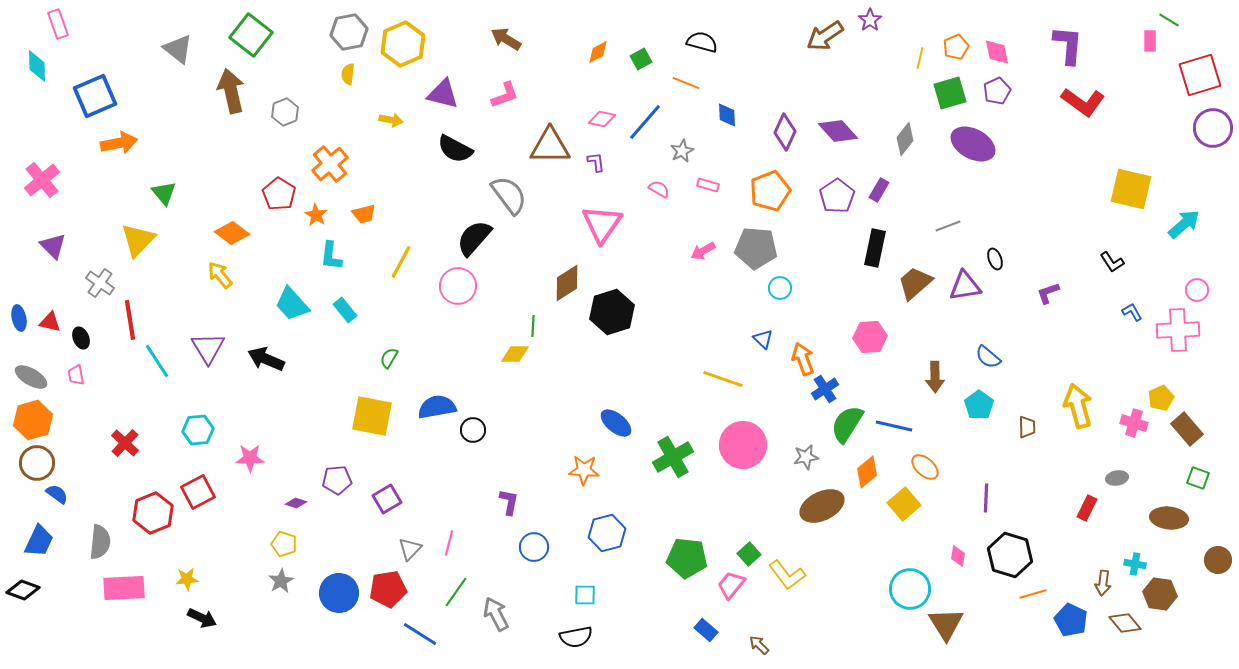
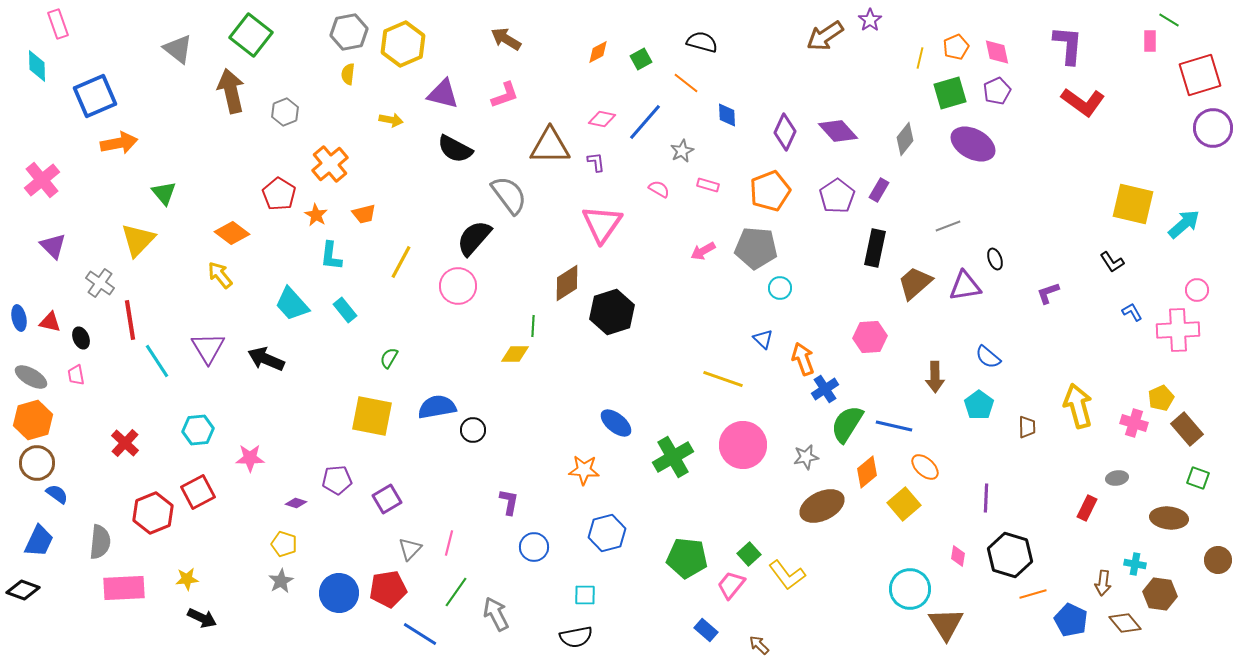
orange line at (686, 83): rotated 16 degrees clockwise
yellow square at (1131, 189): moved 2 px right, 15 px down
